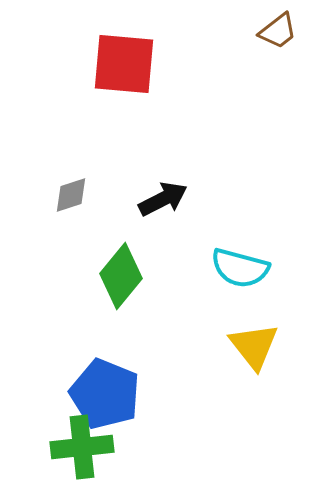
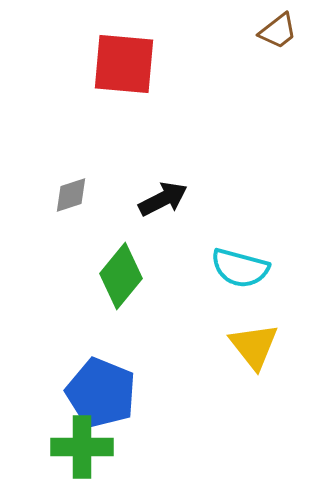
blue pentagon: moved 4 px left, 1 px up
green cross: rotated 6 degrees clockwise
